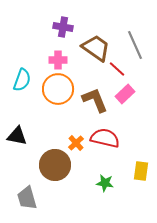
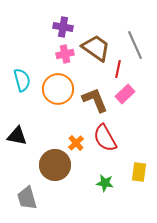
pink cross: moved 7 px right, 6 px up; rotated 12 degrees counterclockwise
red line: moved 1 px right; rotated 60 degrees clockwise
cyan semicircle: rotated 35 degrees counterclockwise
red semicircle: rotated 132 degrees counterclockwise
yellow rectangle: moved 2 px left, 1 px down
